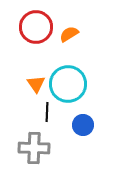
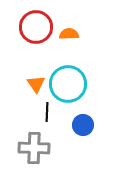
orange semicircle: rotated 30 degrees clockwise
